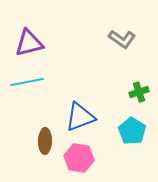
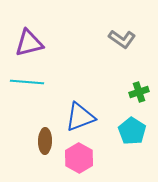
cyan line: rotated 16 degrees clockwise
pink hexagon: rotated 20 degrees clockwise
